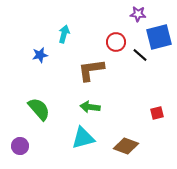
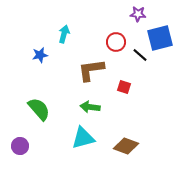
blue square: moved 1 px right, 1 px down
red square: moved 33 px left, 26 px up; rotated 32 degrees clockwise
